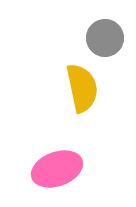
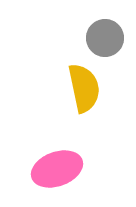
yellow semicircle: moved 2 px right
